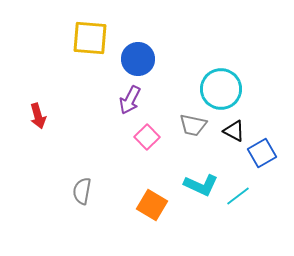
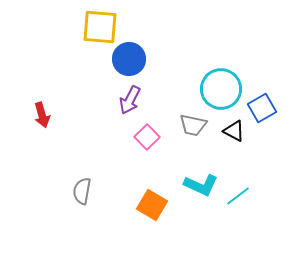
yellow square: moved 10 px right, 11 px up
blue circle: moved 9 px left
red arrow: moved 4 px right, 1 px up
blue square: moved 45 px up
